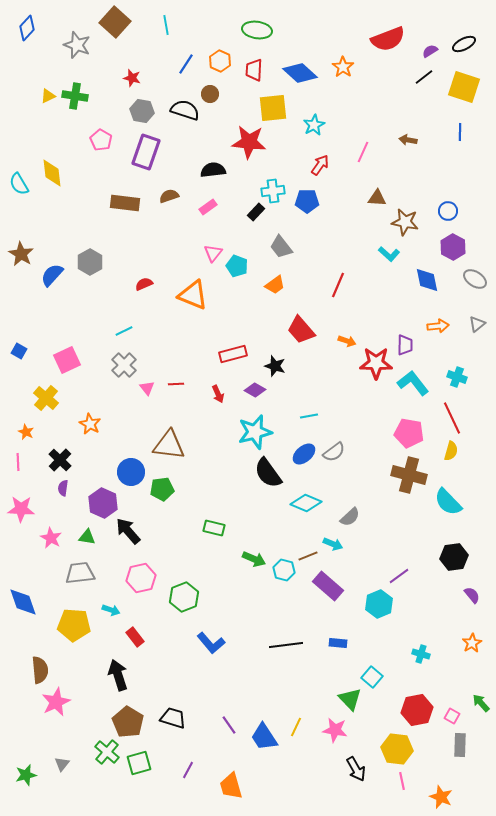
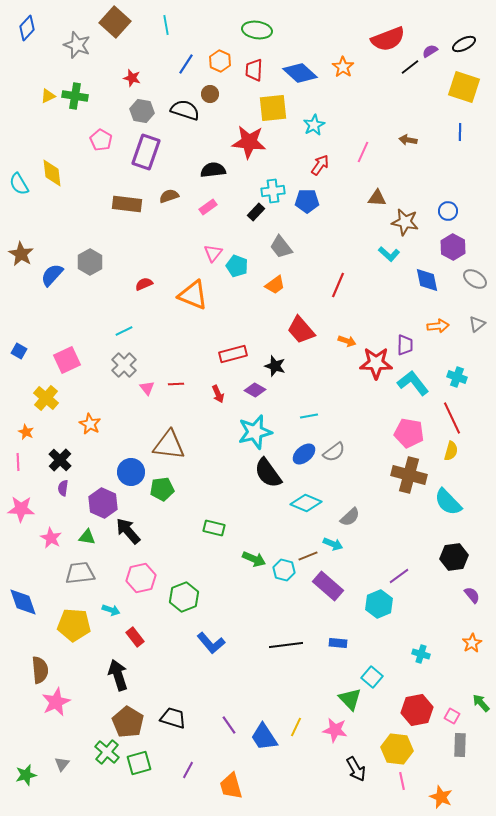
black line at (424, 77): moved 14 px left, 10 px up
brown rectangle at (125, 203): moved 2 px right, 1 px down
